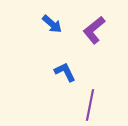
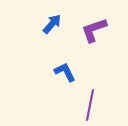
blue arrow: rotated 90 degrees counterclockwise
purple L-shape: rotated 20 degrees clockwise
